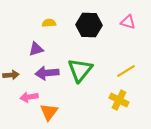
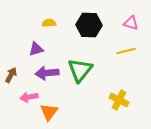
pink triangle: moved 3 px right, 1 px down
yellow line: moved 20 px up; rotated 18 degrees clockwise
brown arrow: rotated 56 degrees counterclockwise
